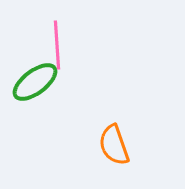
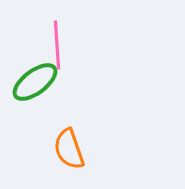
orange semicircle: moved 45 px left, 4 px down
